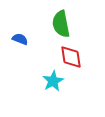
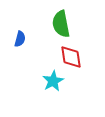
blue semicircle: rotated 84 degrees clockwise
